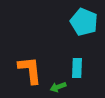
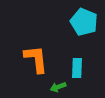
orange L-shape: moved 6 px right, 11 px up
